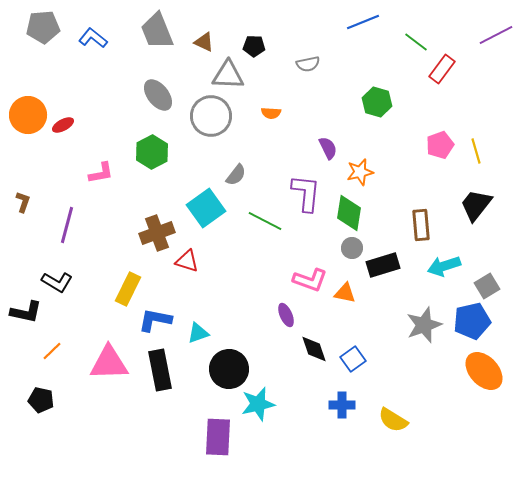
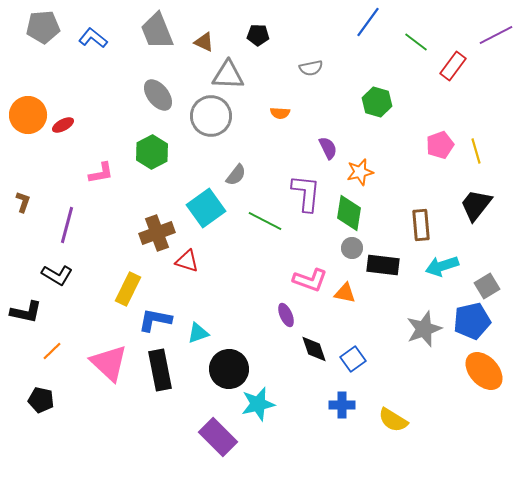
blue line at (363, 22): moved 5 px right; rotated 32 degrees counterclockwise
black pentagon at (254, 46): moved 4 px right, 11 px up
gray semicircle at (308, 64): moved 3 px right, 4 px down
red rectangle at (442, 69): moved 11 px right, 3 px up
orange semicircle at (271, 113): moved 9 px right
black rectangle at (383, 265): rotated 24 degrees clockwise
cyan arrow at (444, 266): moved 2 px left
black L-shape at (57, 282): moved 7 px up
gray star at (424, 325): moved 4 px down
pink triangle at (109, 363): rotated 45 degrees clockwise
purple rectangle at (218, 437): rotated 48 degrees counterclockwise
